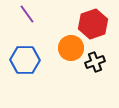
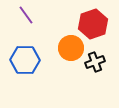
purple line: moved 1 px left, 1 px down
